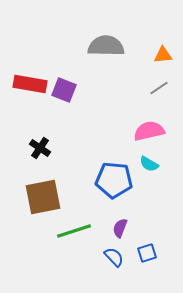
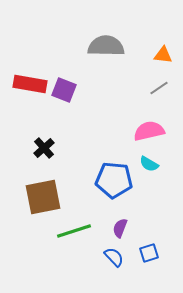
orange triangle: rotated 12 degrees clockwise
black cross: moved 4 px right; rotated 15 degrees clockwise
blue square: moved 2 px right
